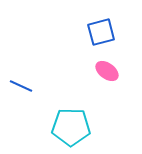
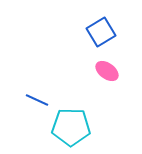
blue square: rotated 16 degrees counterclockwise
blue line: moved 16 px right, 14 px down
